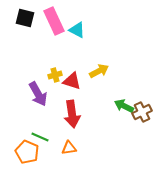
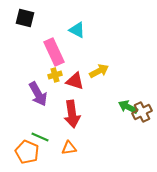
pink rectangle: moved 31 px down
red triangle: moved 3 px right
green arrow: moved 4 px right, 1 px down
